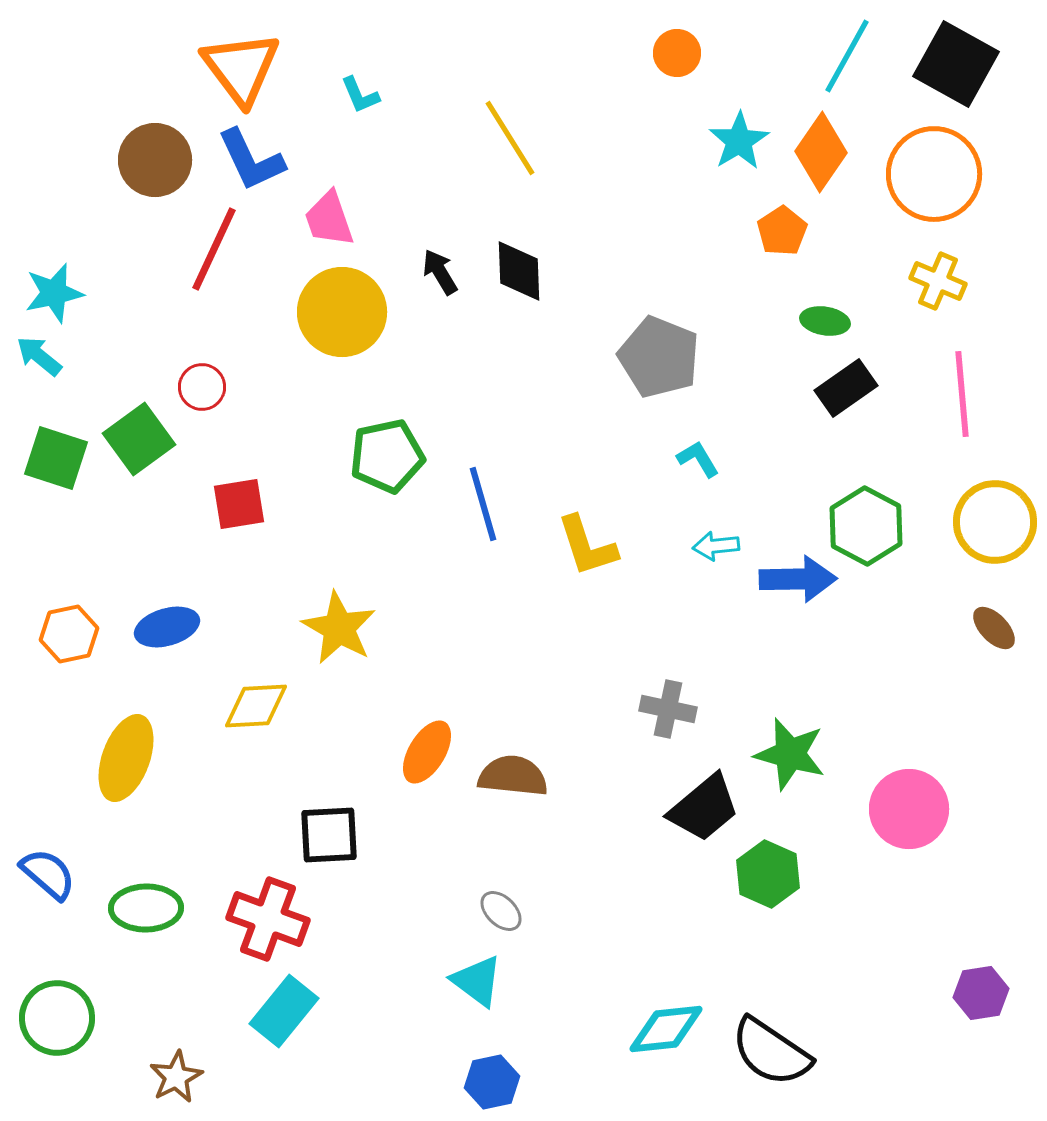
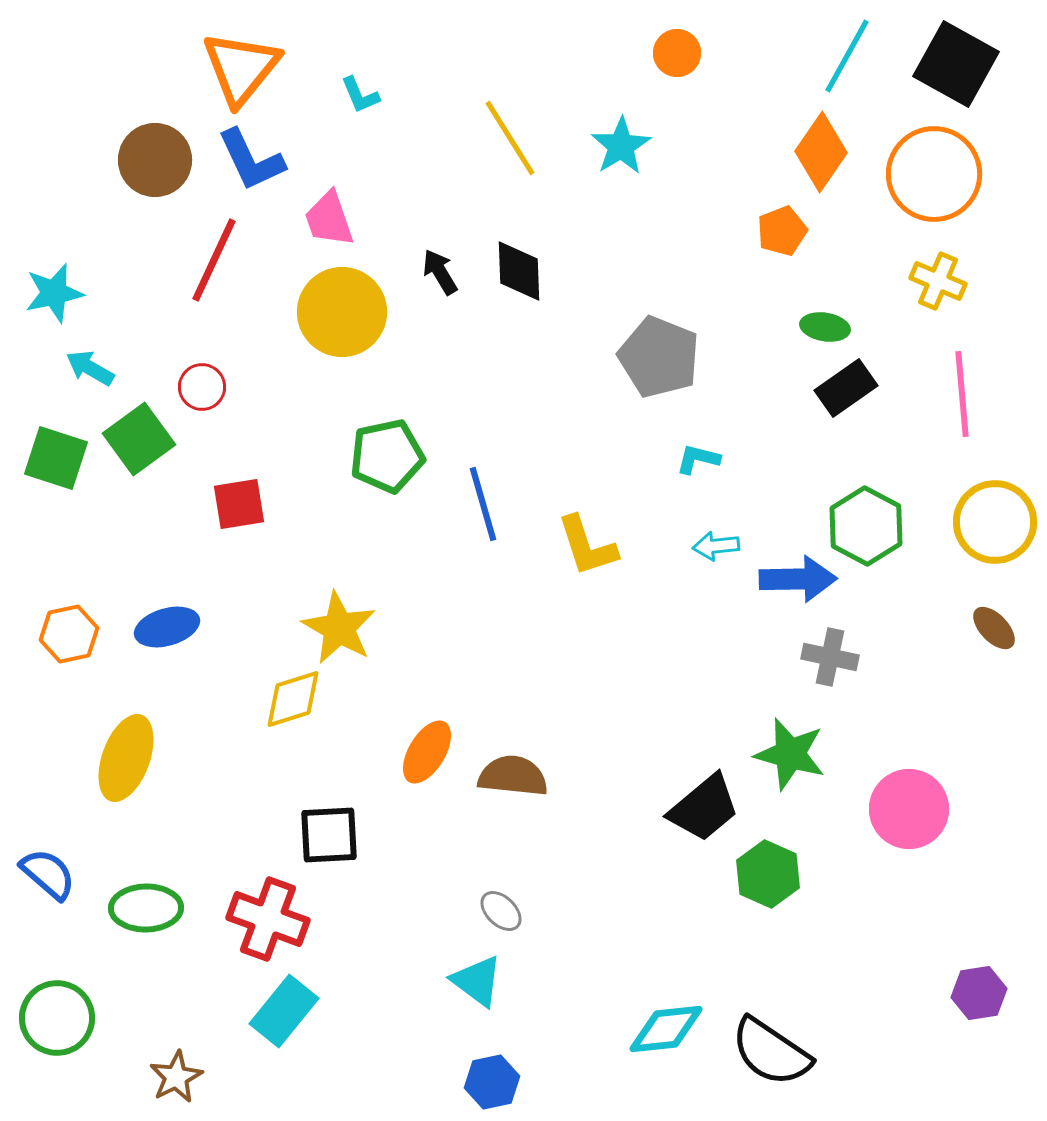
orange triangle at (241, 68): rotated 16 degrees clockwise
cyan star at (739, 141): moved 118 px left, 5 px down
orange pentagon at (782, 231): rotated 12 degrees clockwise
red line at (214, 249): moved 11 px down
green ellipse at (825, 321): moved 6 px down
cyan arrow at (39, 356): moved 51 px right, 12 px down; rotated 9 degrees counterclockwise
cyan L-shape at (698, 459): rotated 45 degrees counterclockwise
yellow diamond at (256, 706): moved 37 px right, 7 px up; rotated 14 degrees counterclockwise
gray cross at (668, 709): moved 162 px right, 52 px up
purple hexagon at (981, 993): moved 2 px left
